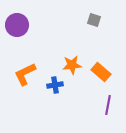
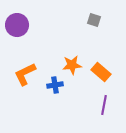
purple line: moved 4 px left
